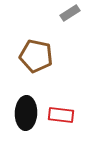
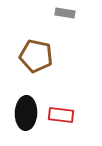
gray rectangle: moved 5 px left; rotated 42 degrees clockwise
